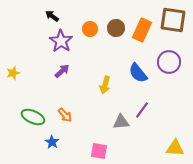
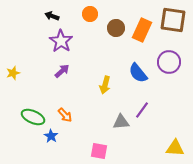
black arrow: rotated 16 degrees counterclockwise
orange circle: moved 15 px up
blue star: moved 1 px left, 6 px up
